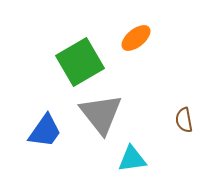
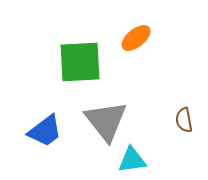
green square: rotated 27 degrees clockwise
gray triangle: moved 5 px right, 7 px down
blue trapezoid: rotated 18 degrees clockwise
cyan triangle: moved 1 px down
